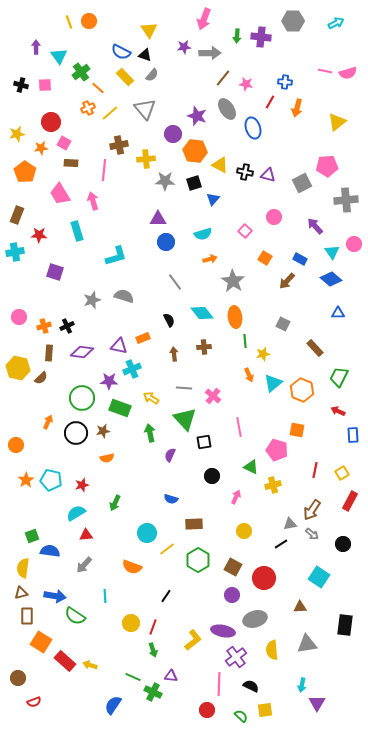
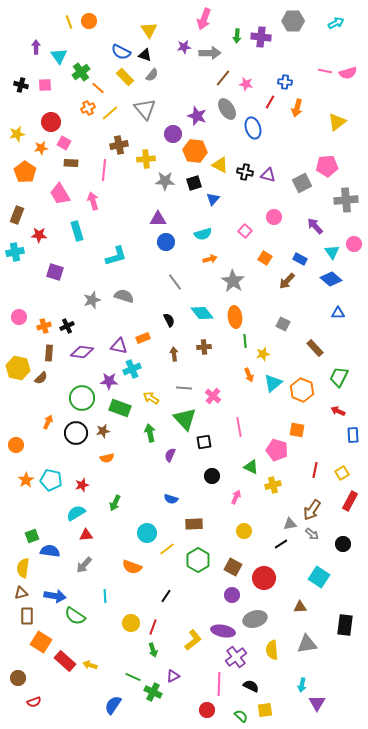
purple triangle at (171, 676): moved 2 px right; rotated 32 degrees counterclockwise
